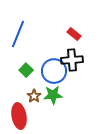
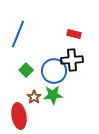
red rectangle: rotated 24 degrees counterclockwise
brown star: moved 1 px down
